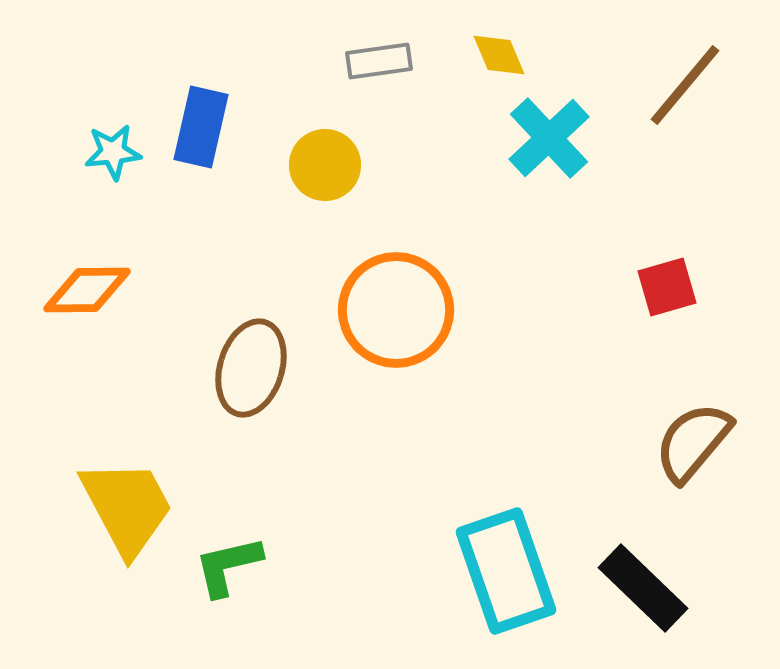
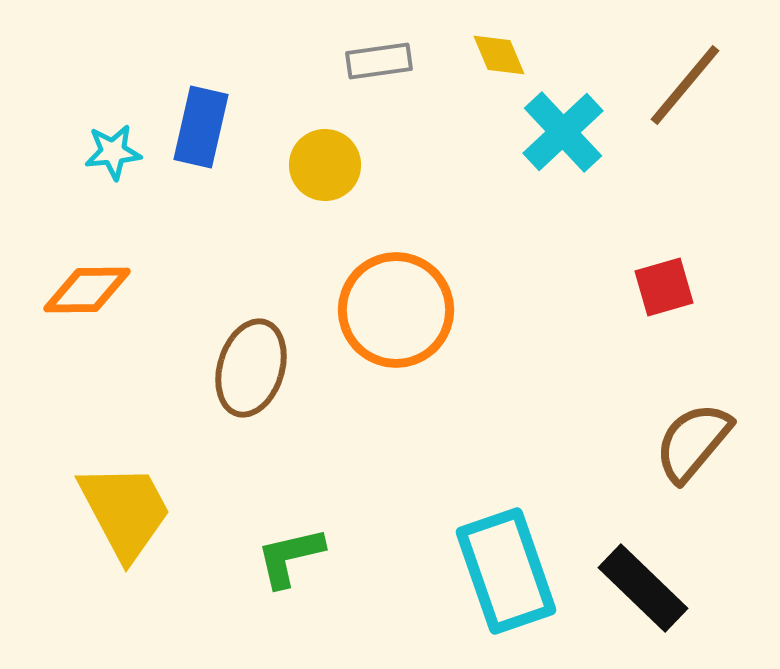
cyan cross: moved 14 px right, 6 px up
red square: moved 3 px left
yellow trapezoid: moved 2 px left, 4 px down
green L-shape: moved 62 px right, 9 px up
